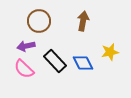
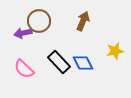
brown arrow: rotated 12 degrees clockwise
purple arrow: moved 3 px left, 13 px up
yellow star: moved 5 px right, 1 px up
black rectangle: moved 4 px right, 1 px down
